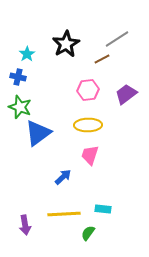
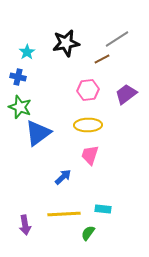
black star: moved 1 px up; rotated 20 degrees clockwise
cyan star: moved 2 px up
